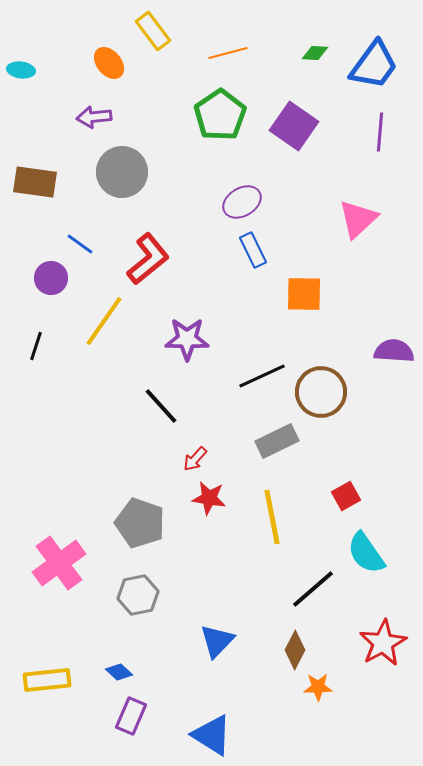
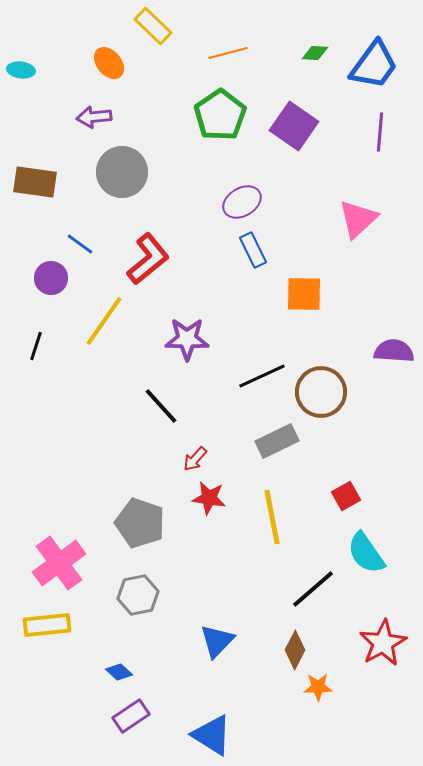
yellow rectangle at (153, 31): moved 5 px up; rotated 9 degrees counterclockwise
yellow rectangle at (47, 680): moved 55 px up
purple rectangle at (131, 716): rotated 33 degrees clockwise
